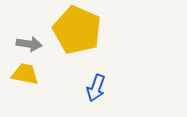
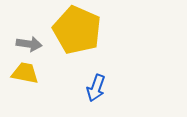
yellow trapezoid: moved 1 px up
